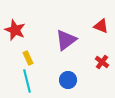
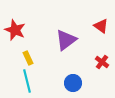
red triangle: rotated 14 degrees clockwise
blue circle: moved 5 px right, 3 px down
